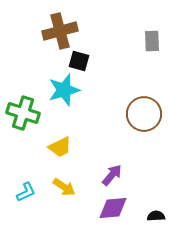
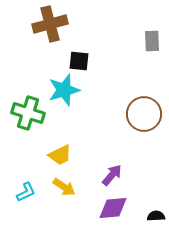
brown cross: moved 10 px left, 7 px up
black square: rotated 10 degrees counterclockwise
green cross: moved 5 px right
yellow trapezoid: moved 8 px down
